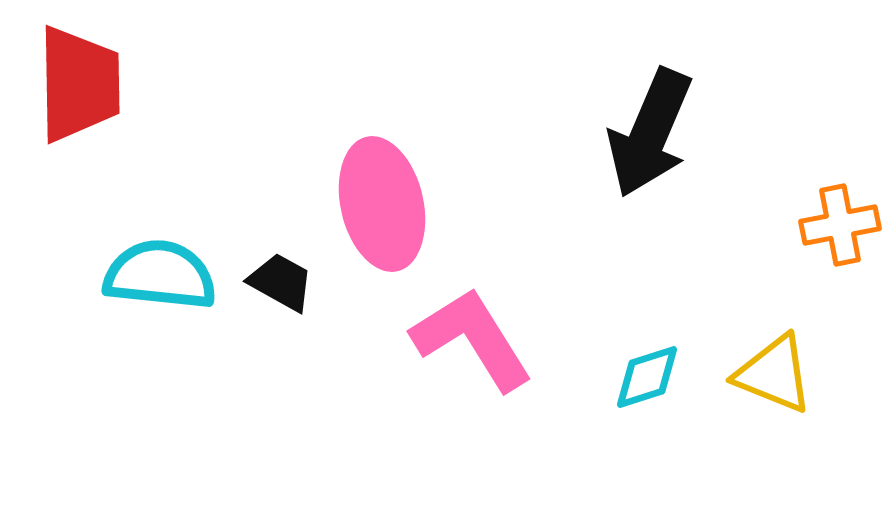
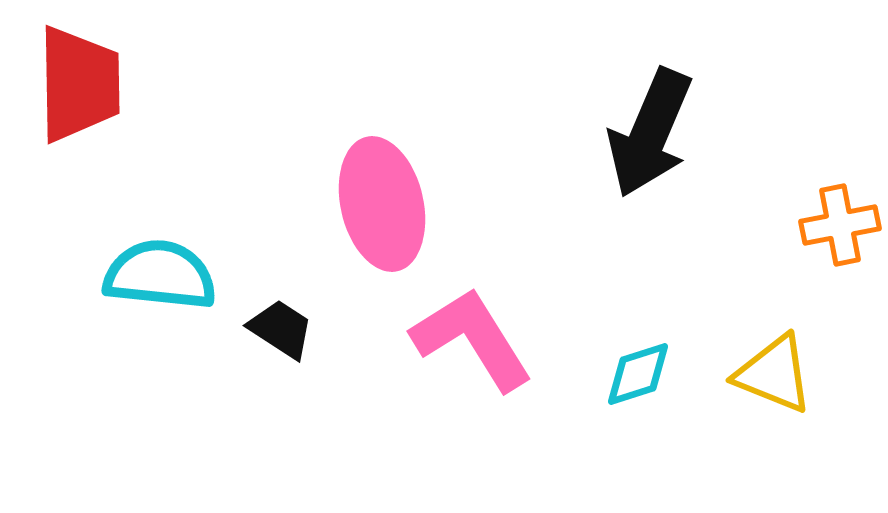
black trapezoid: moved 47 px down; rotated 4 degrees clockwise
cyan diamond: moved 9 px left, 3 px up
